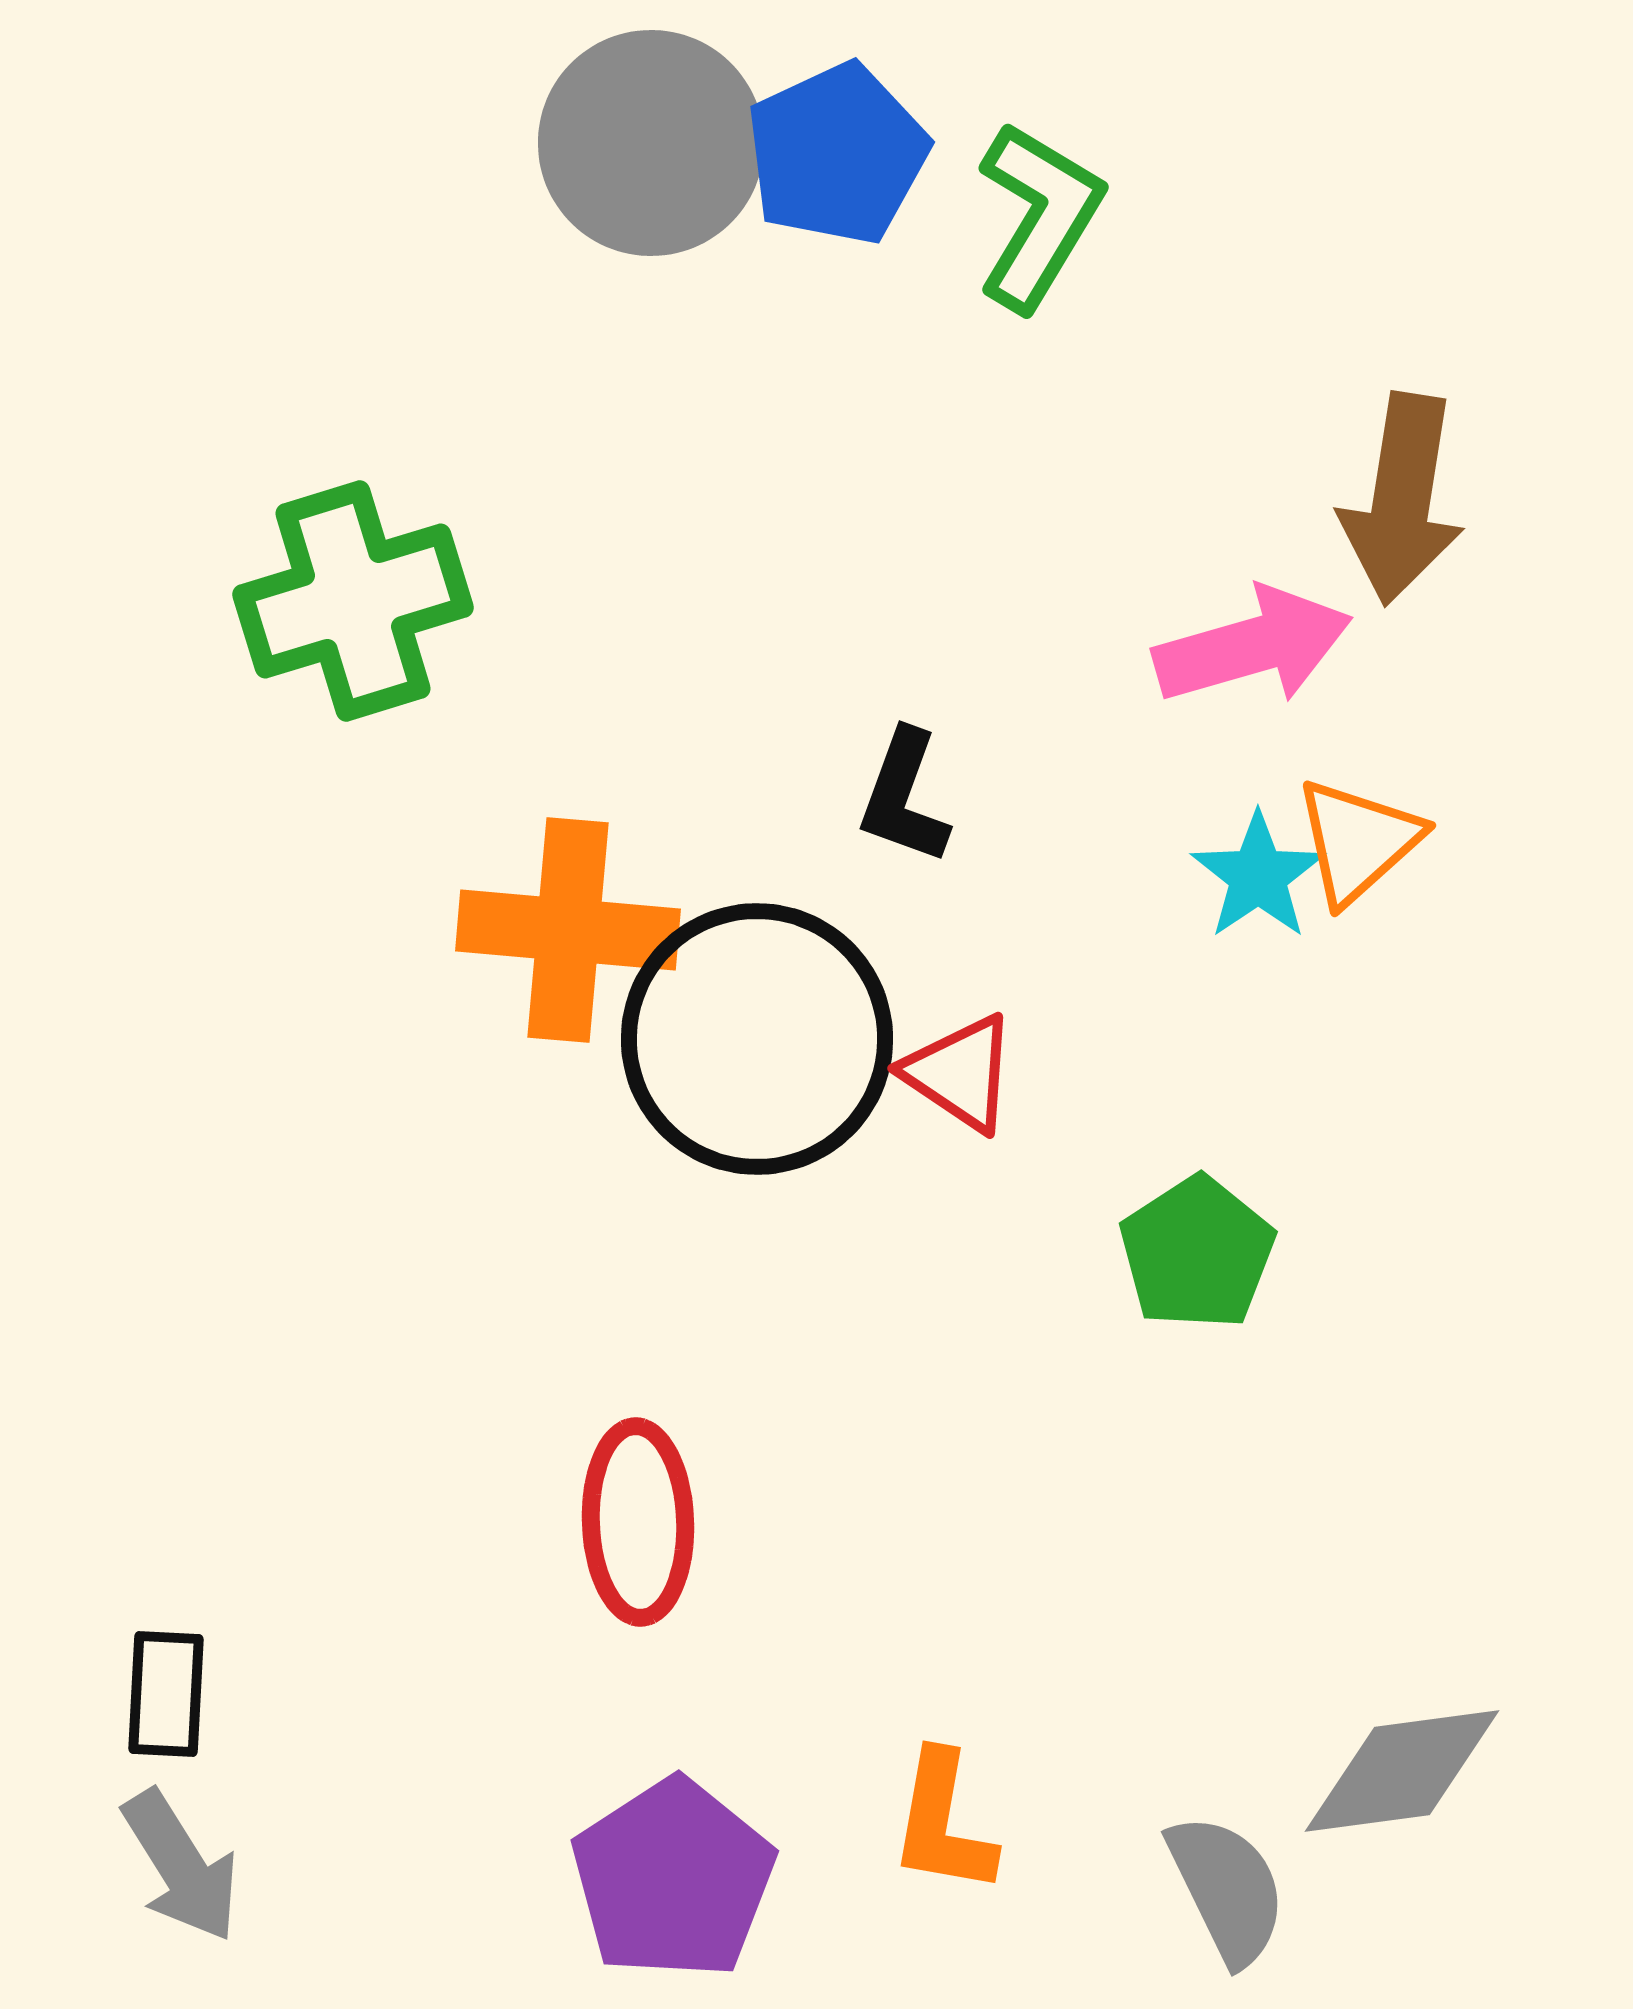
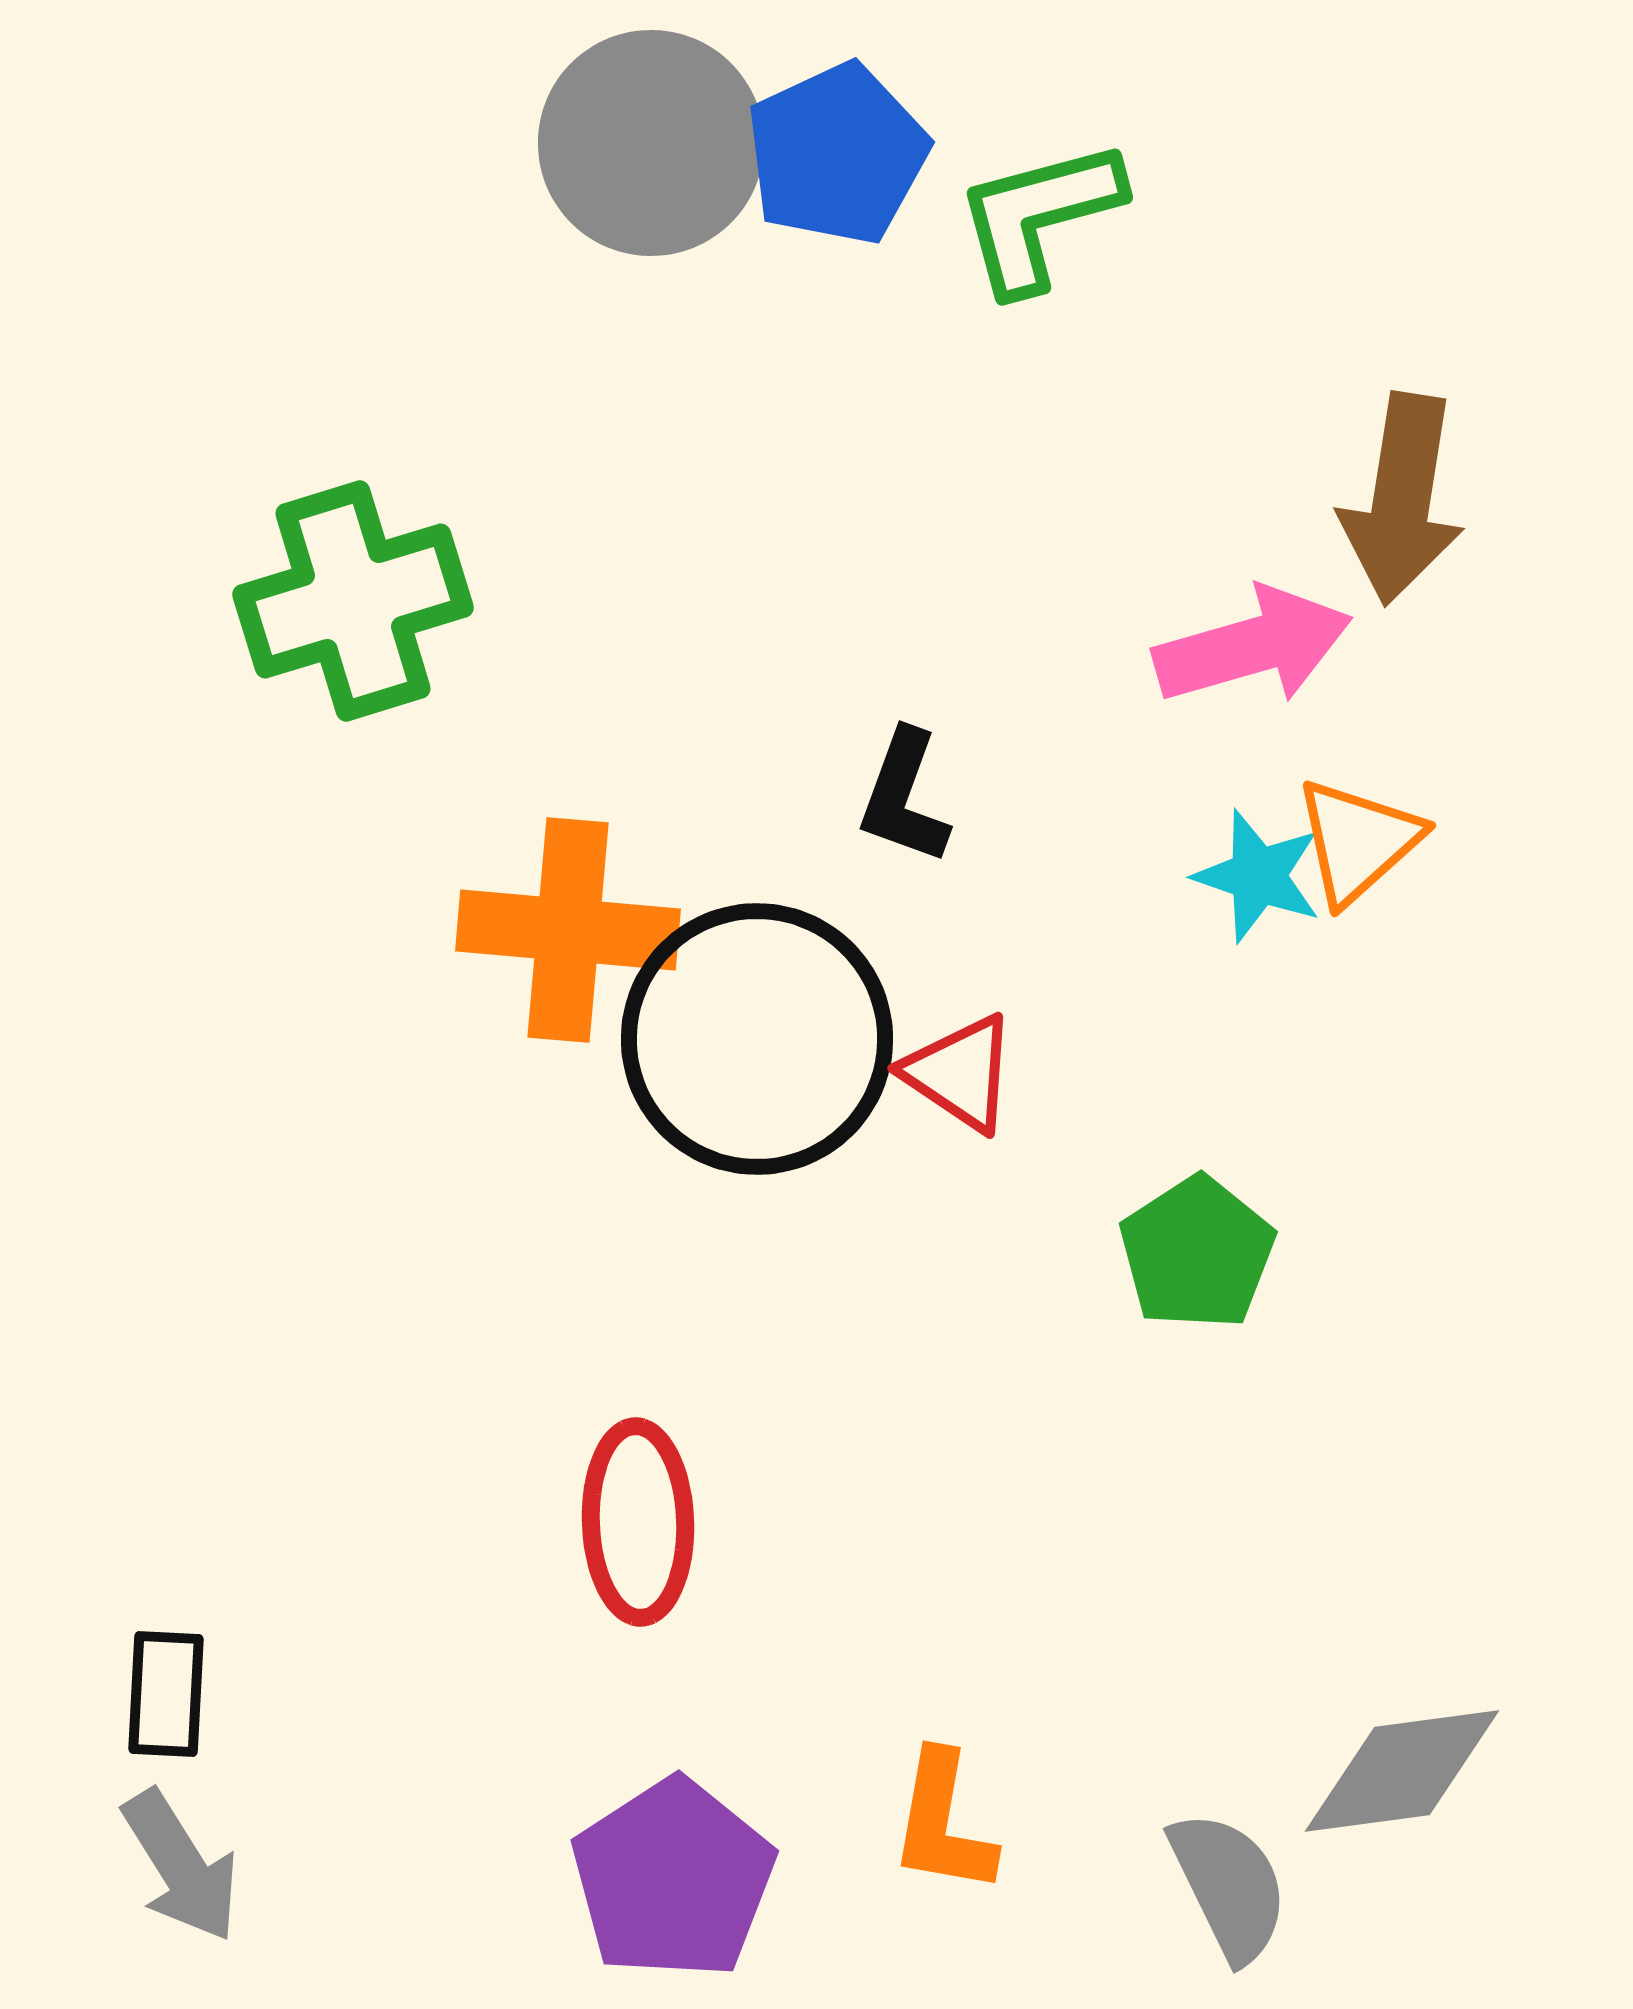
green L-shape: rotated 136 degrees counterclockwise
cyan star: rotated 19 degrees counterclockwise
gray semicircle: moved 2 px right, 3 px up
